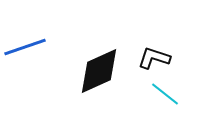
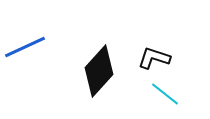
blue line: rotated 6 degrees counterclockwise
black diamond: rotated 24 degrees counterclockwise
